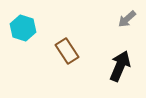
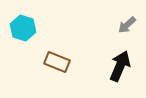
gray arrow: moved 6 px down
brown rectangle: moved 10 px left, 11 px down; rotated 35 degrees counterclockwise
